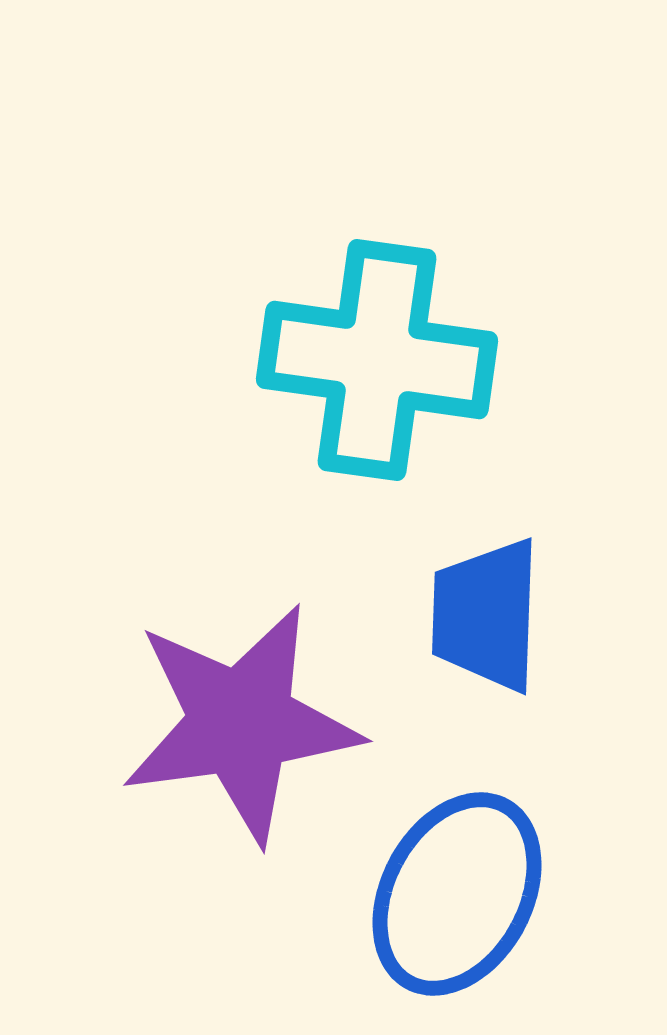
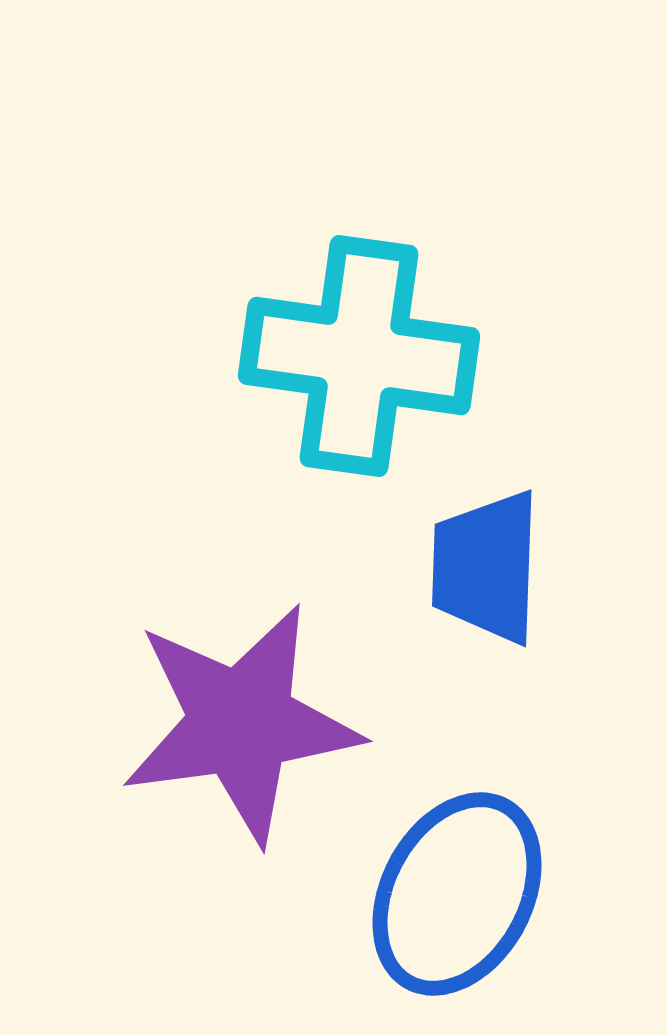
cyan cross: moved 18 px left, 4 px up
blue trapezoid: moved 48 px up
